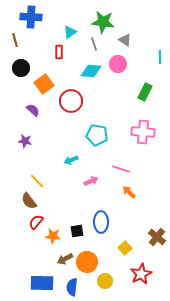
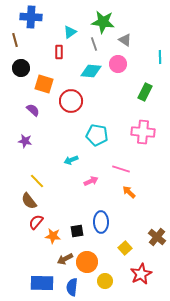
orange square: rotated 36 degrees counterclockwise
